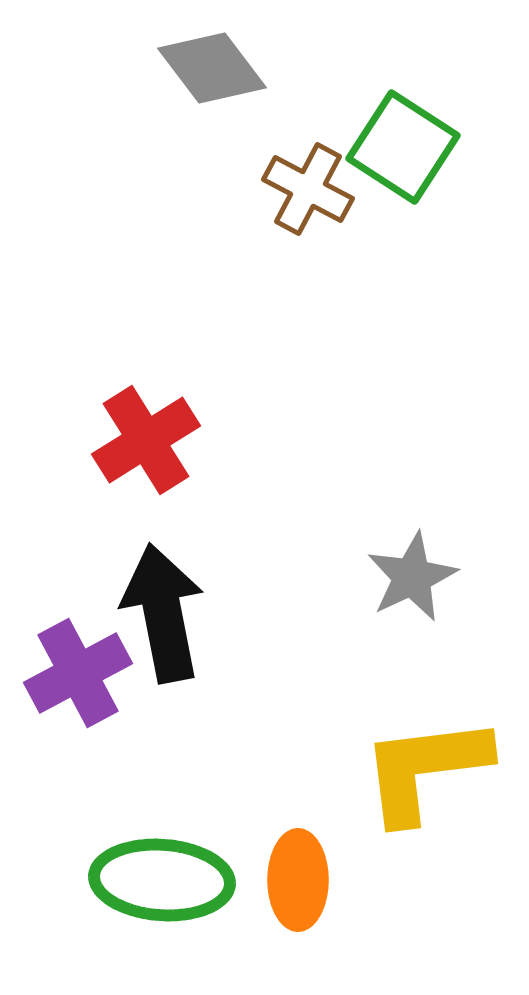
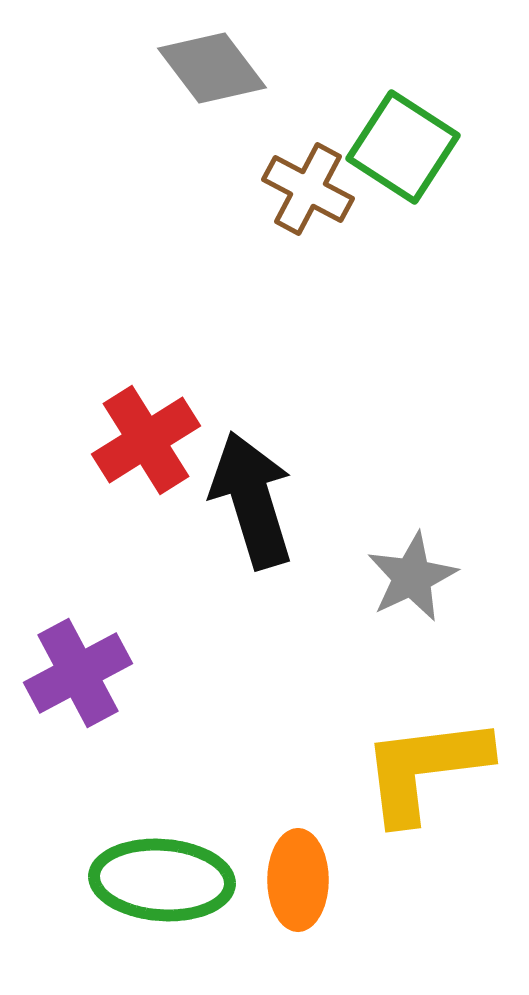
black arrow: moved 89 px right, 113 px up; rotated 6 degrees counterclockwise
